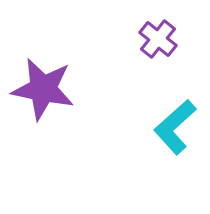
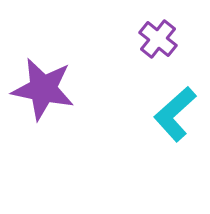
cyan L-shape: moved 13 px up
